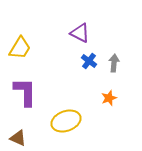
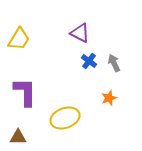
yellow trapezoid: moved 1 px left, 9 px up
gray arrow: rotated 30 degrees counterclockwise
yellow ellipse: moved 1 px left, 3 px up
brown triangle: moved 1 px up; rotated 24 degrees counterclockwise
